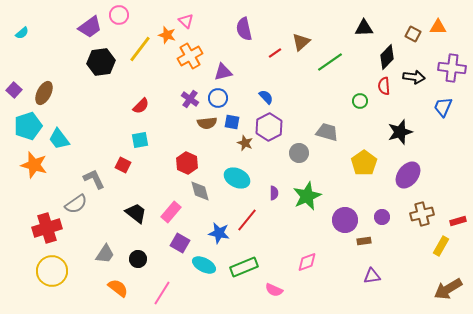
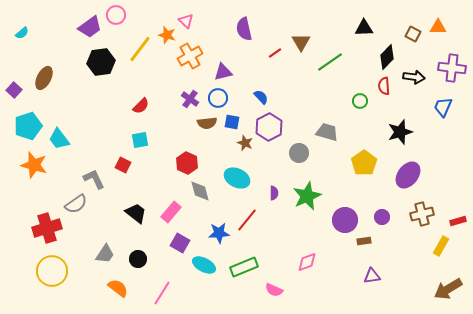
pink circle at (119, 15): moved 3 px left
brown triangle at (301, 42): rotated 18 degrees counterclockwise
brown ellipse at (44, 93): moved 15 px up
blue semicircle at (266, 97): moved 5 px left
blue star at (219, 233): rotated 15 degrees counterclockwise
